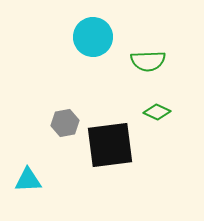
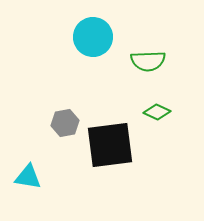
cyan triangle: moved 3 px up; rotated 12 degrees clockwise
